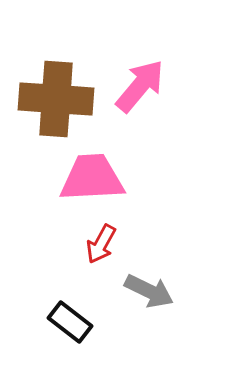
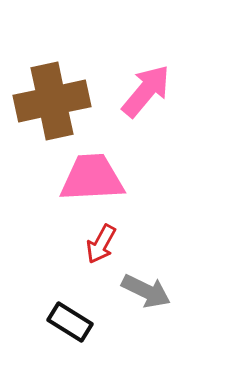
pink arrow: moved 6 px right, 5 px down
brown cross: moved 4 px left, 2 px down; rotated 16 degrees counterclockwise
gray arrow: moved 3 px left
black rectangle: rotated 6 degrees counterclockwise
